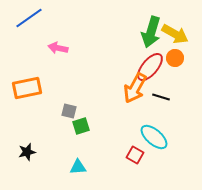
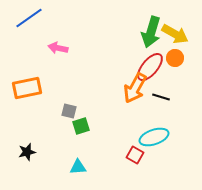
cyan ellipse: rotated 60 degrees counterclockwise
